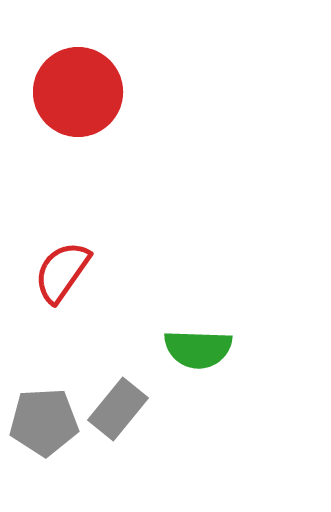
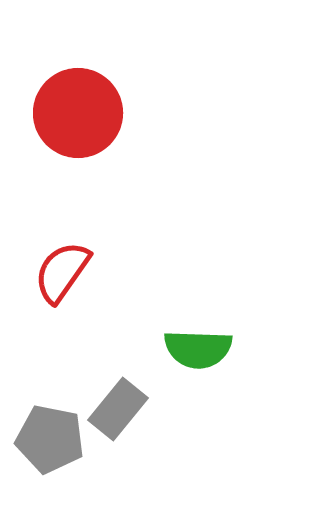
red circle: moved 21 px down
gray pentagon: moved 6 px right, 17 px down; rotated 14 degrees clockwise
